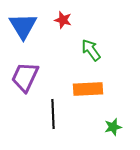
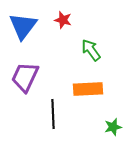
blue triangle: rotated 8 degrees clockwise
